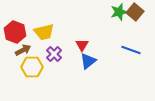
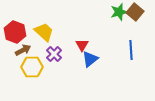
yellow trapezoid: rotated 125 degrees counterclockwise
blue line: rotated 66 degrees clockwise
blue triangle: moved 2 px right, 2 px up
